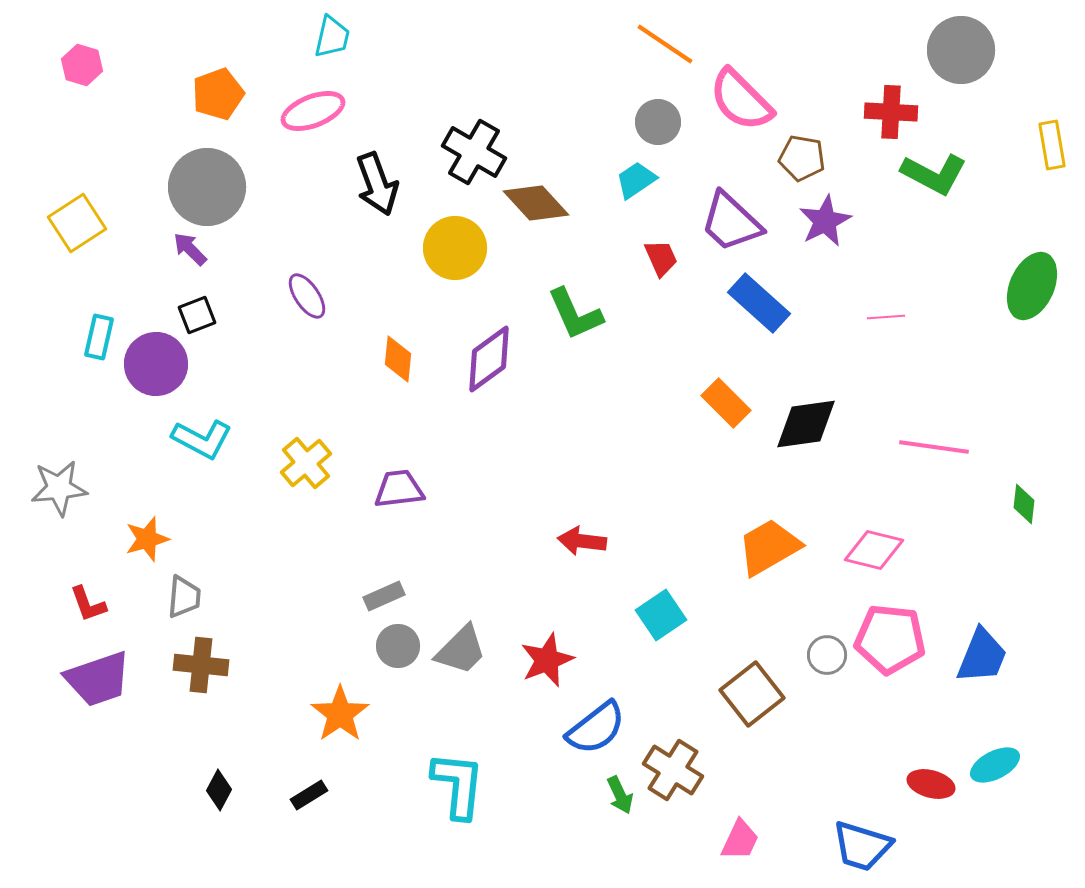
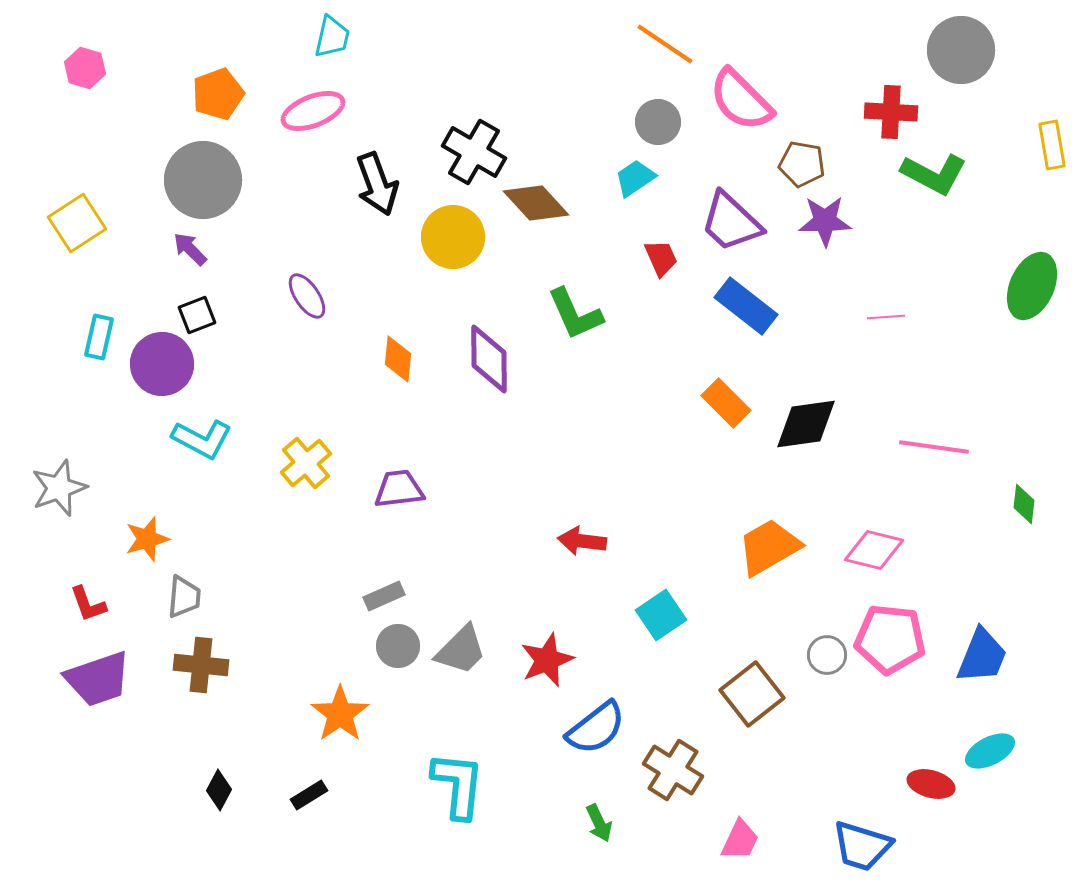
pink hexagon at (82, 65): moved 3 px right, 3 px down
brown pentagon at (802, 158): moved 6 px down
cyan trapezoid at (636, 180): moved 1 px left, 2 px up
gray circle at (207, 187): moved 4 px left, 7 px up
purple star at (825, 221): rotated 26 degrees clockwise
yellow circle at (455, 248): moved 2 px left, 11 px up
blue rectangle at (759, 303): moved 13 px left, 3 px down; rotated 4 degrees counterclockwise
purple diamond at (489, 359): rotated 54 degrees counterclockwise
purple circle at (156, 364): moved 6 px right
gray star at (59, 488): rotated 14 degrees counterclockwise
cyan ellipse at (995, 765): moved 5 px left, 14 px up
green arrow at (620, 795): moved 21 px left, 28 px down
